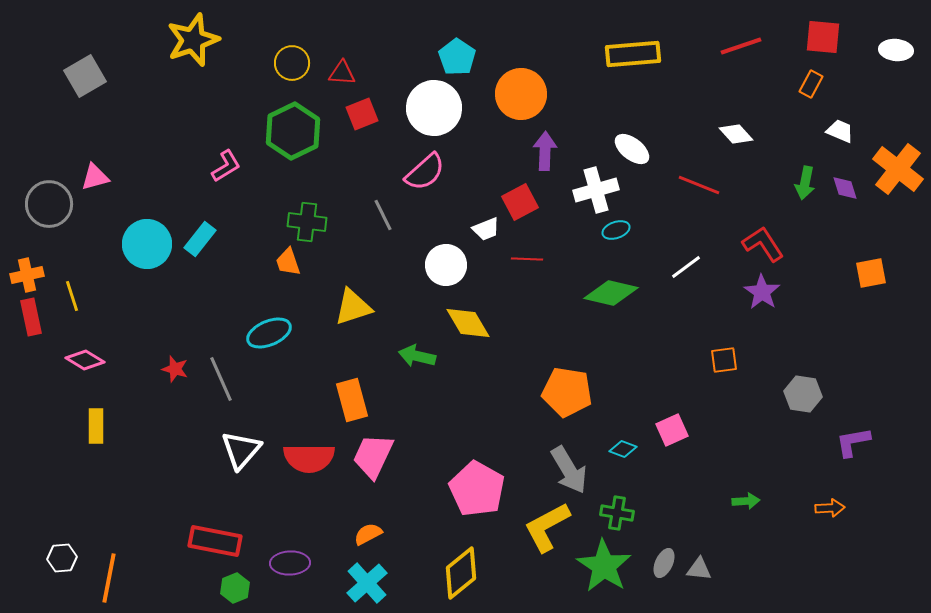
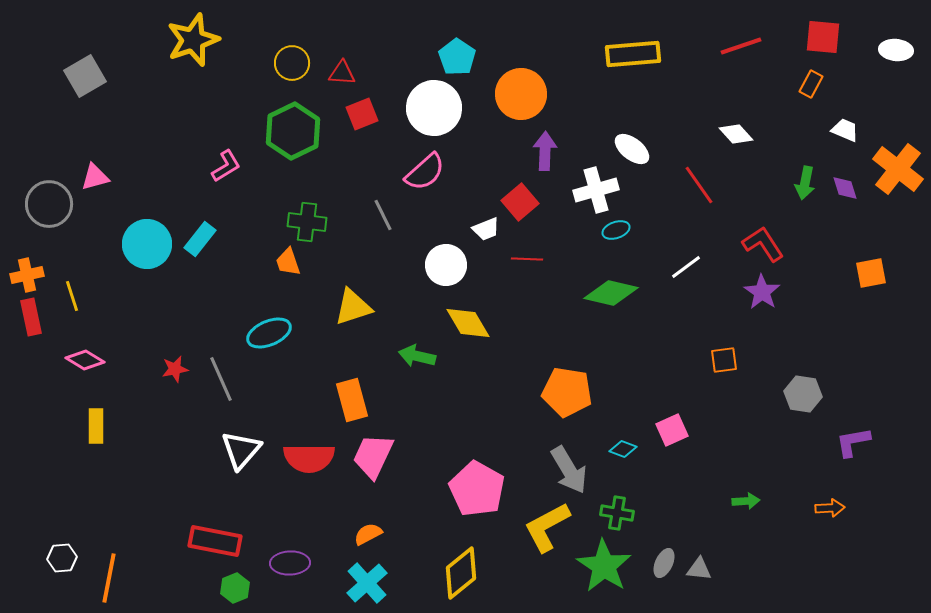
white trapezoid at (840, 131): moved 5 px right, 1 px up
red line at (699, 185): rotated 33 degrees clockwise
red square at (520, 202): rotated 12 degrees counterclockwise
red star at (175, 369): rotated 28 degrees counterclockwise
